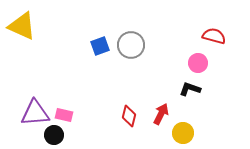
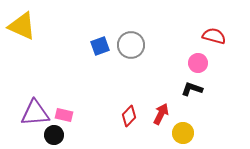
black L-shape: moved 2 px right
red diamond: rotated 30 degrees clockwise
